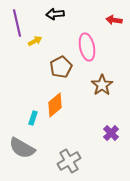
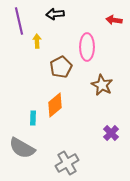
purple line: moved 2 px right, 2 px up
yellow arrow: moved 2 px right; rotated 64 degrees counterclockwise
pink ellipse: rotated 12 degrees clockwise
brown star: rotated 10 degrees counterclockwise
cyan rectangle: rotated 16 degrees counterclockwise
gray cross: moved 2 px left, 2 px down
